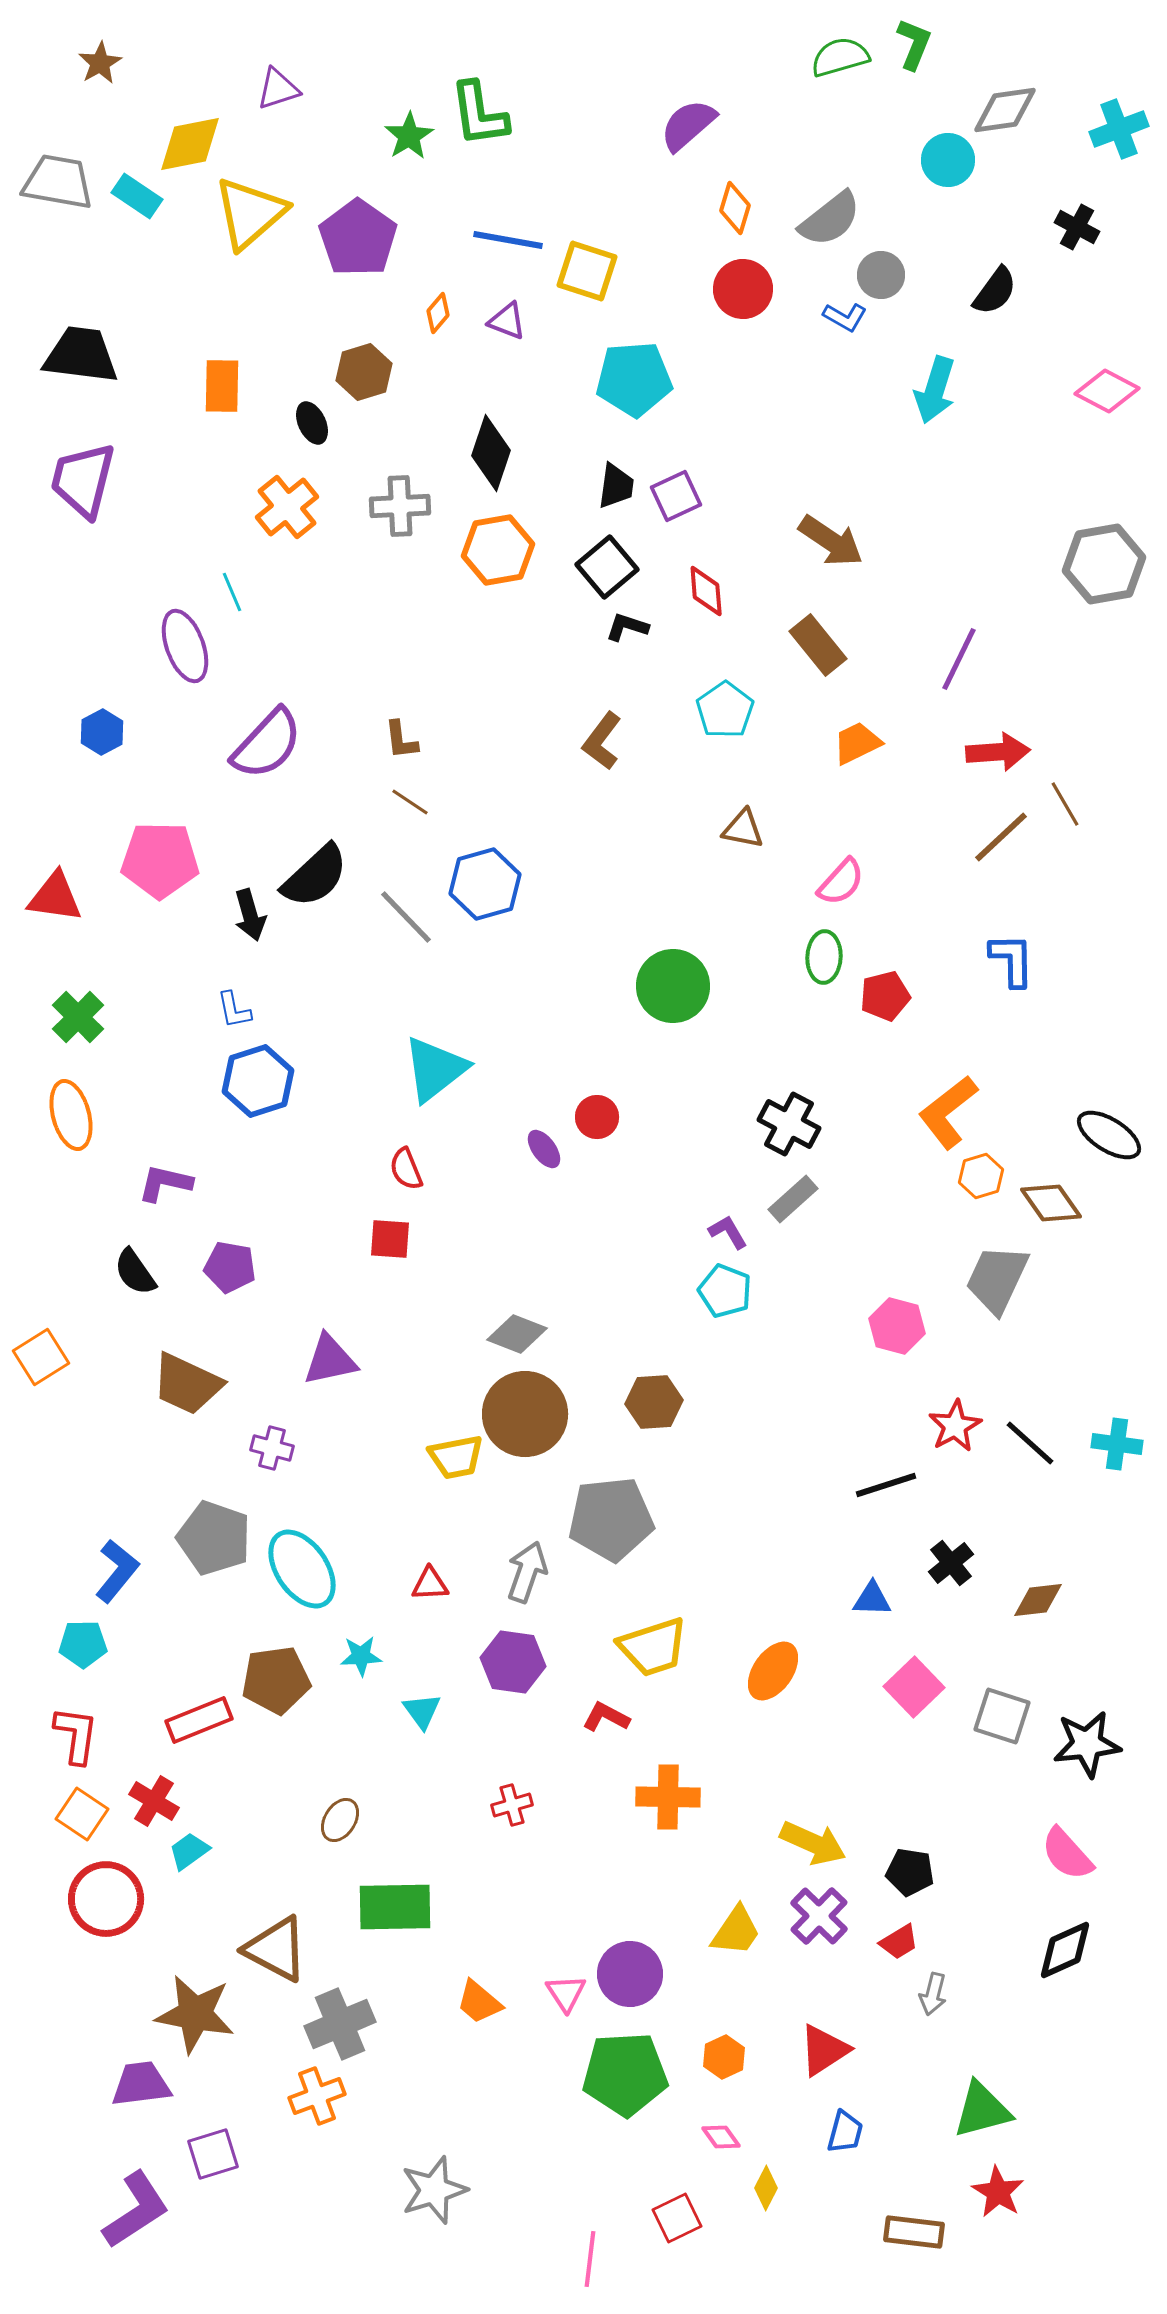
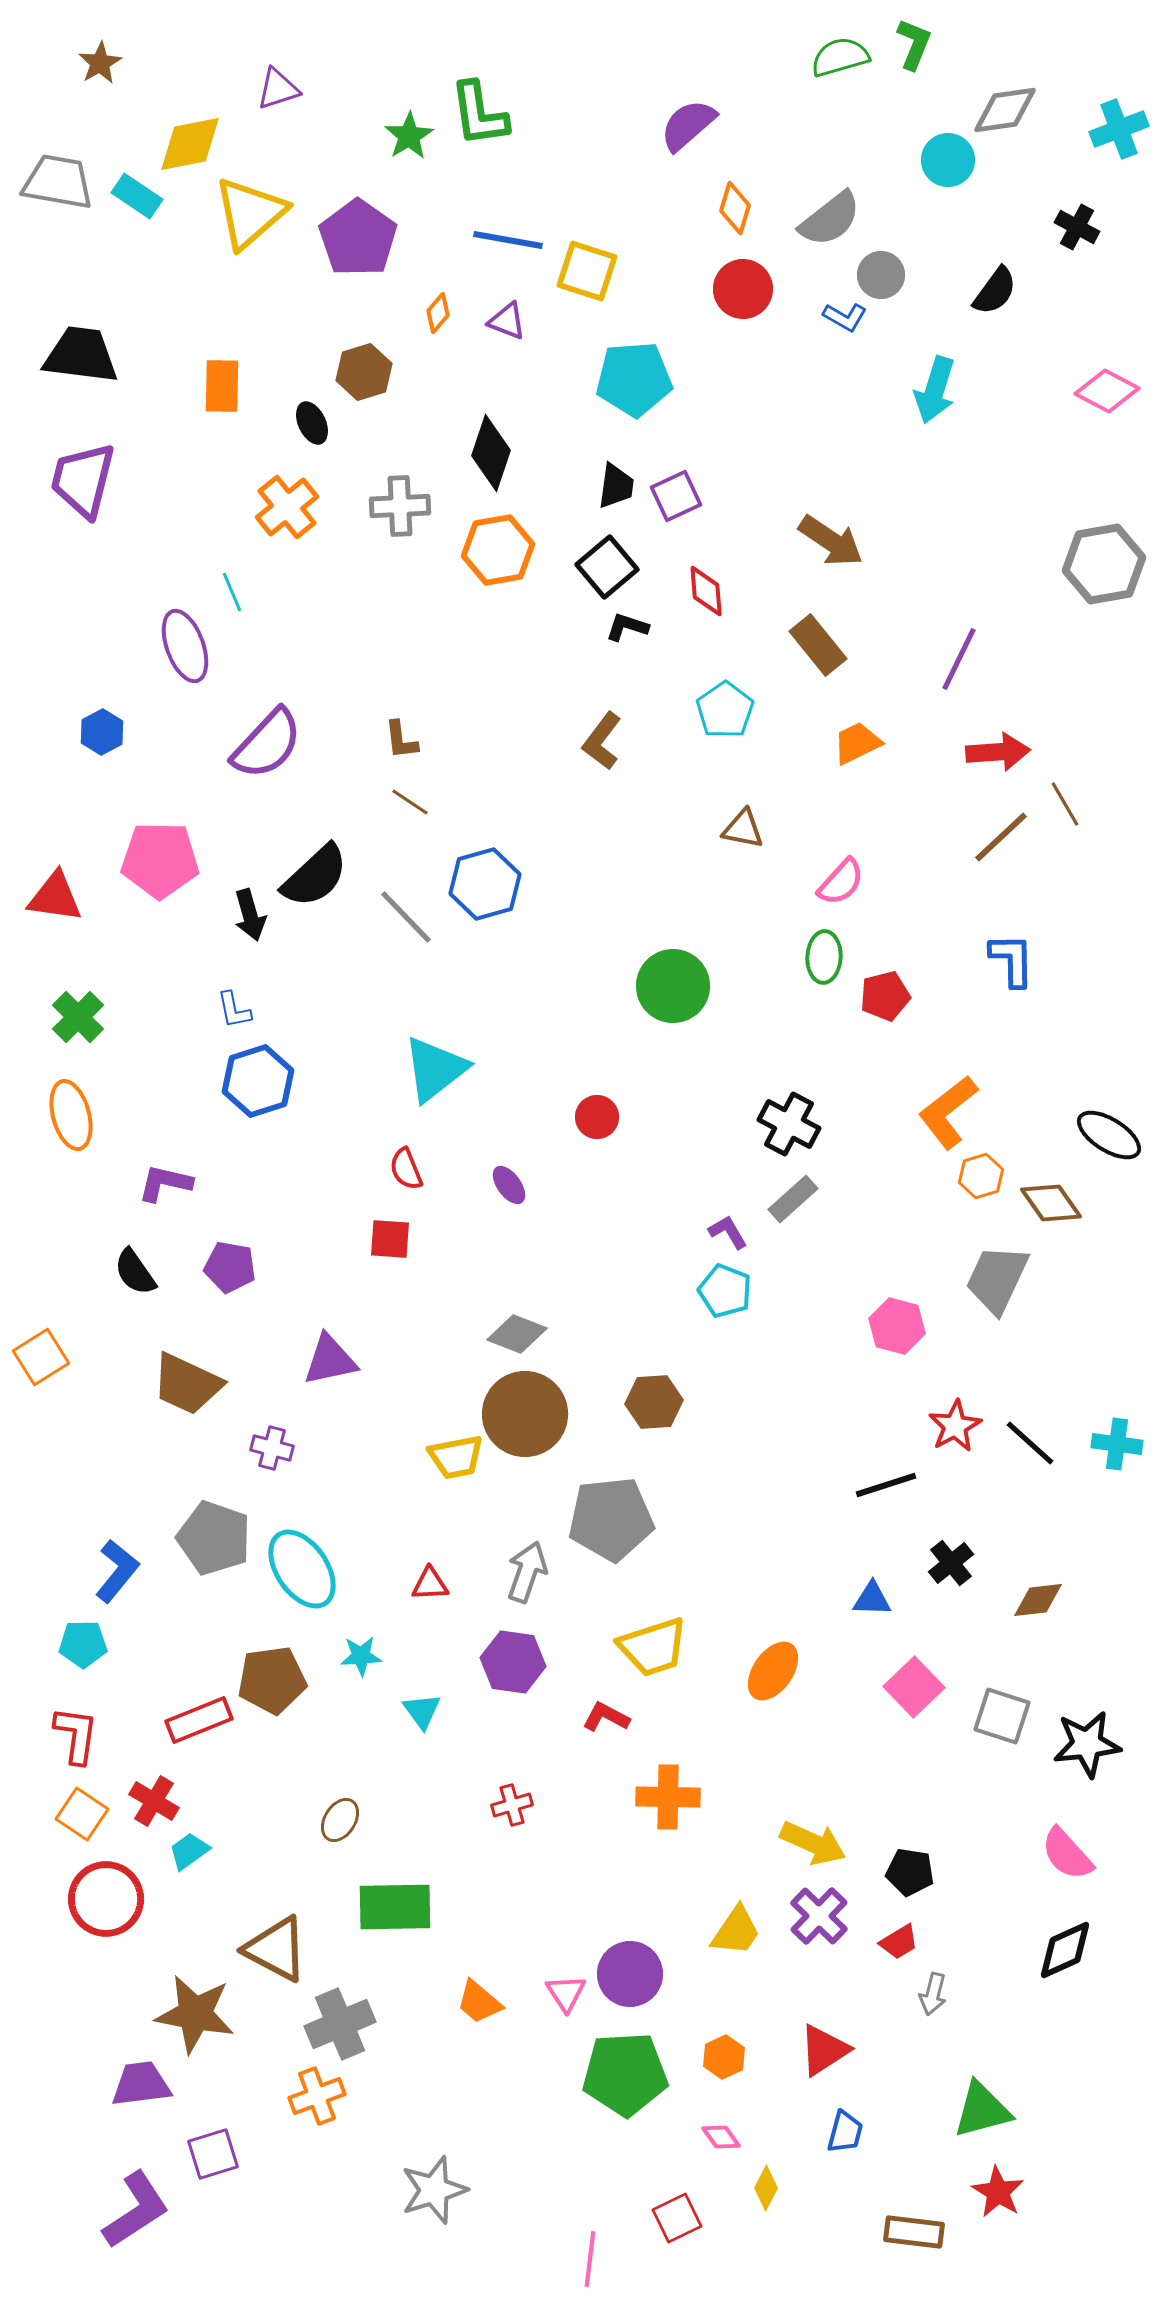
purple ellipse at (544, 1149): moved 35 px left, 36 px down
brown pentagon at (276, 1680): moved 4 px left
